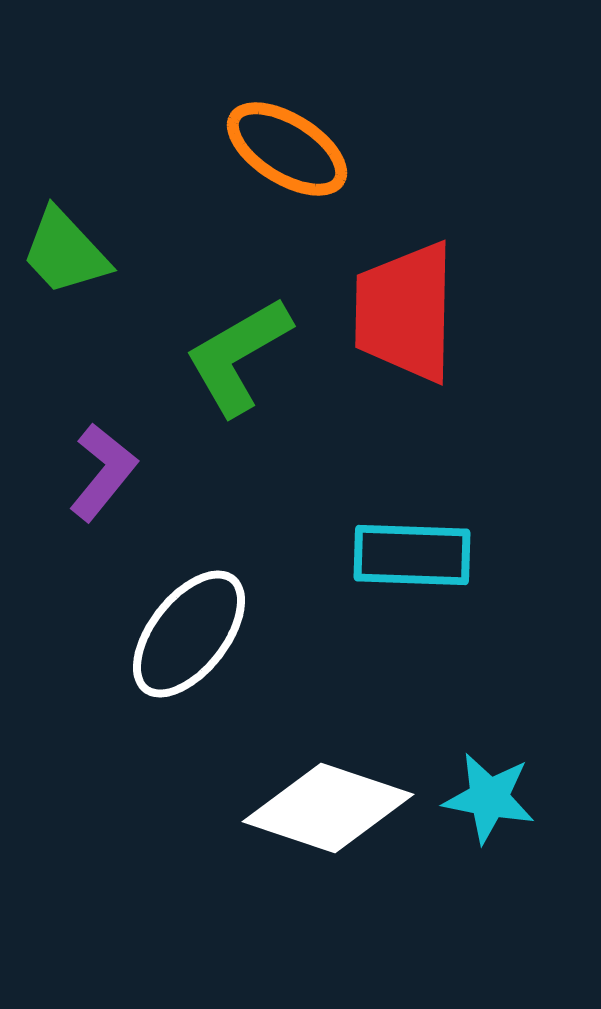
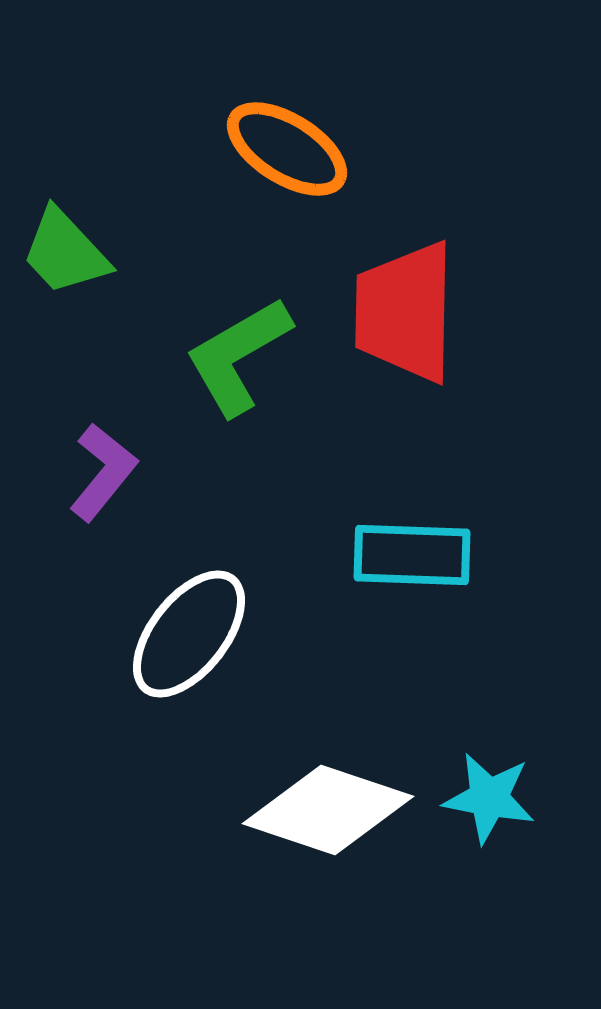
white diamond: moved 2 px down
